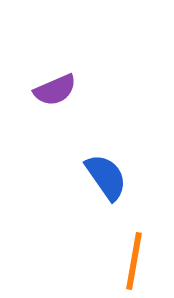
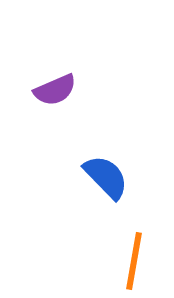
blue semicircle: rotated 9 degrees counterclockwise
